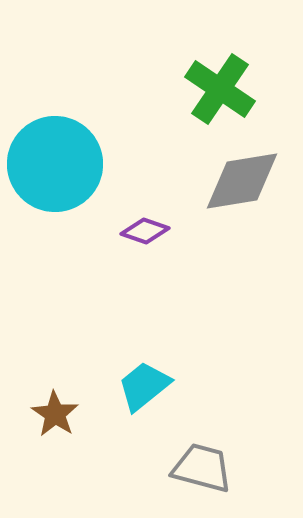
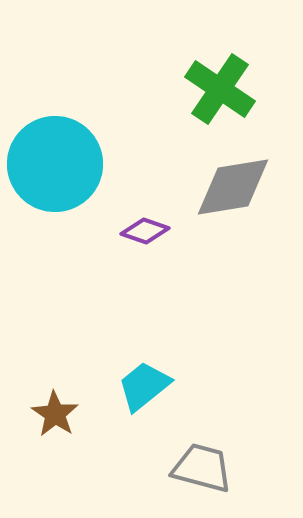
gray diamond: moved 9 px left, 6 px down
